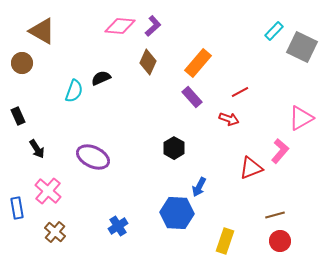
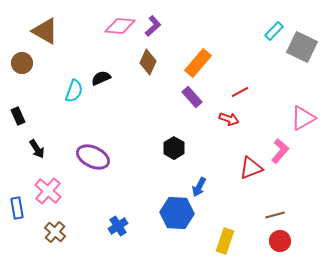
brown triangle: moved 3 px right
pink triangle: moved 2 px right
